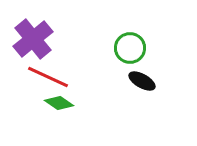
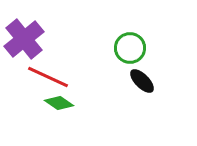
purple cross: moved 9 px left
black ellipse: rotated 16 degrees clockwise
